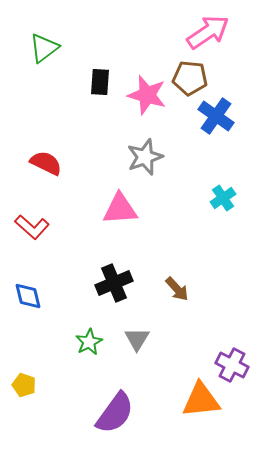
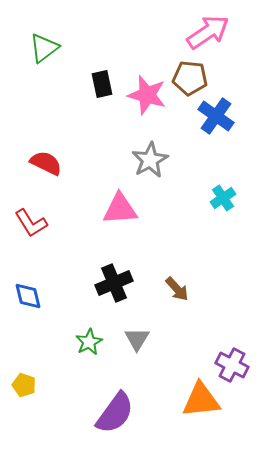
black rectangle: moved 2 px right, 2 px down; rotated 16 degrees counterclockwise
gray star: moved 5 px right, 3 px down; rotated 9 degrees counterclockwise
red L-shape: moved 1 px left, 4 px up; rotated 16 degrees clockwise
